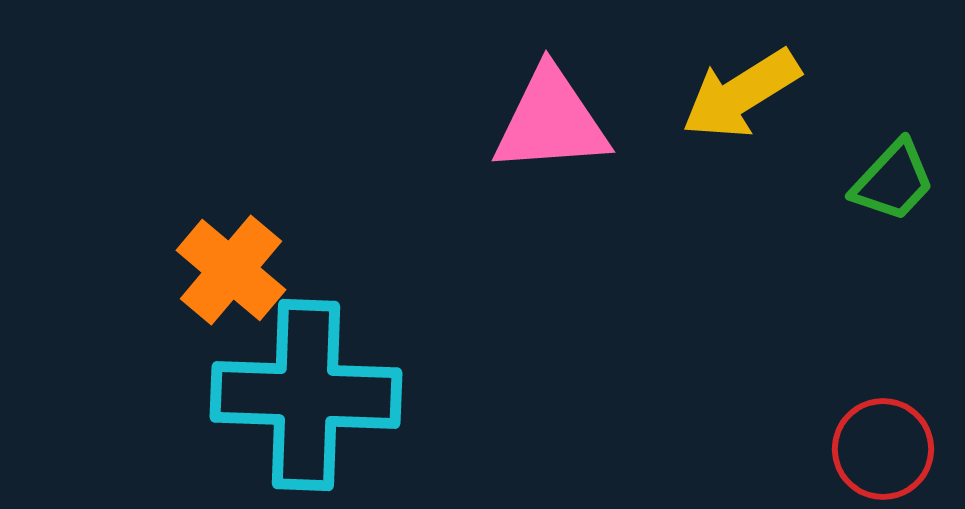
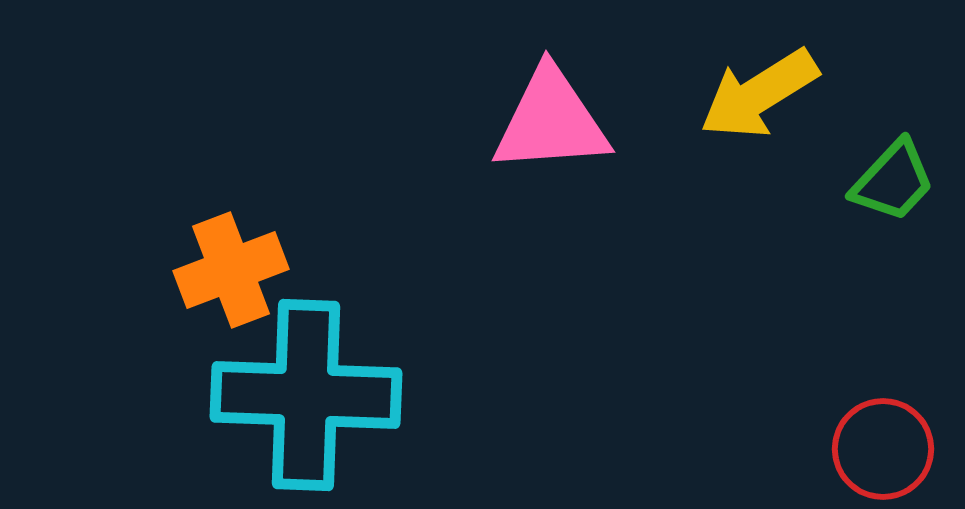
yellow arrow: moved 18 px right
orange cross: rotated 29 degrees clockwise
